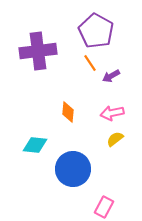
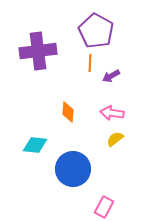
orange line: rotated 36 degrees clockwise
pink arrow: rotated 20 degrees clockwise
